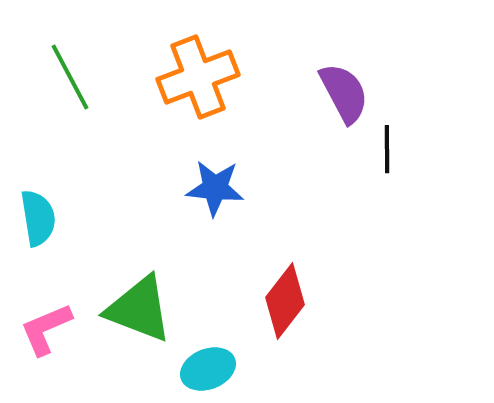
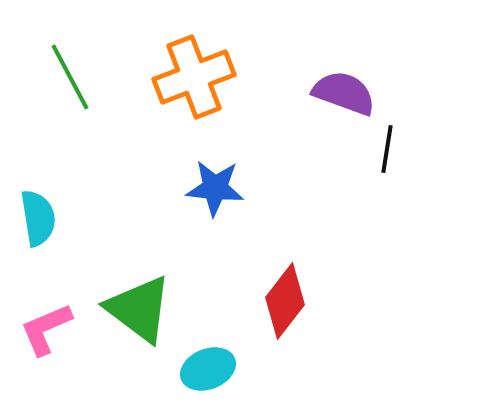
orange cross: moved 4 px left
purple semicircle: rotated 42 degrees counterclockwise
black line: rotated 9 degrees clockwise
green triangle: rotated 16 degrees clockwise
